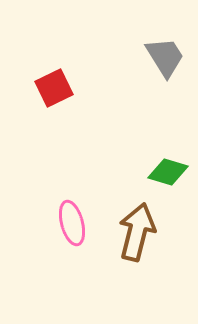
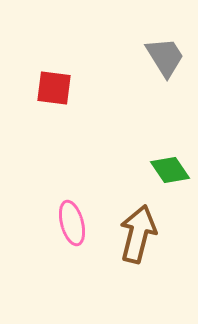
red square: rotated 33 degrees clockwise
green diamond: moved 2 px right, 2 px up; rotated 39 degrees clockwise
brown arrow: moved 1 px right, 2 px down
